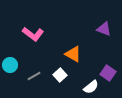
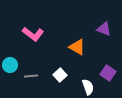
orange triangle: moved 4 px right, 7 px up
gray line: moved 3 px left; rotated 24 degrees clockwise
white semicircle: moved 3 px left; rotated 70 degrees counterclockwise
